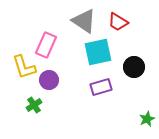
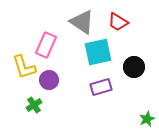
gray triangle: moved 2 px left, 1 px down
